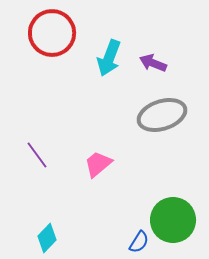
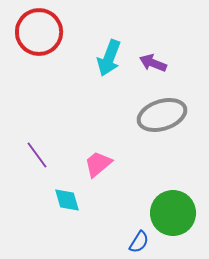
red circle: moved 13 px left, 1 px up
green circle: moved 7 px up
cyan diamond: moved 20 px right, 38 px up; rotated 60 degrees counterclockwise
